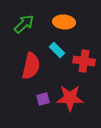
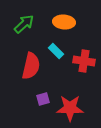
cyan rectangle: moved 1 px left, 1 px down
red star: moved 10 px down
